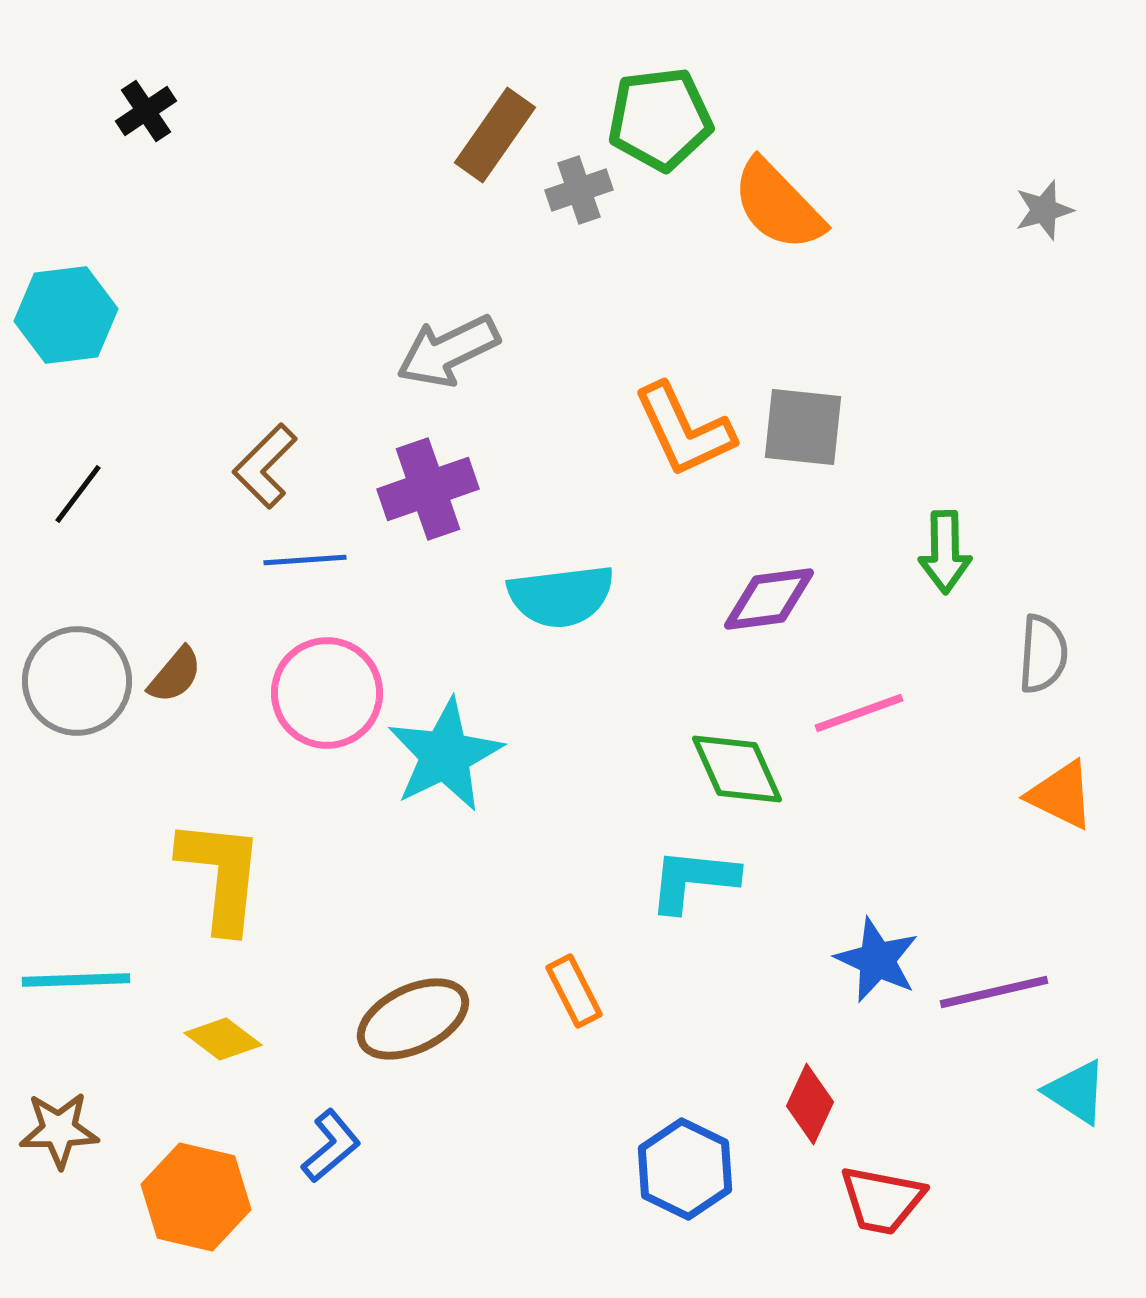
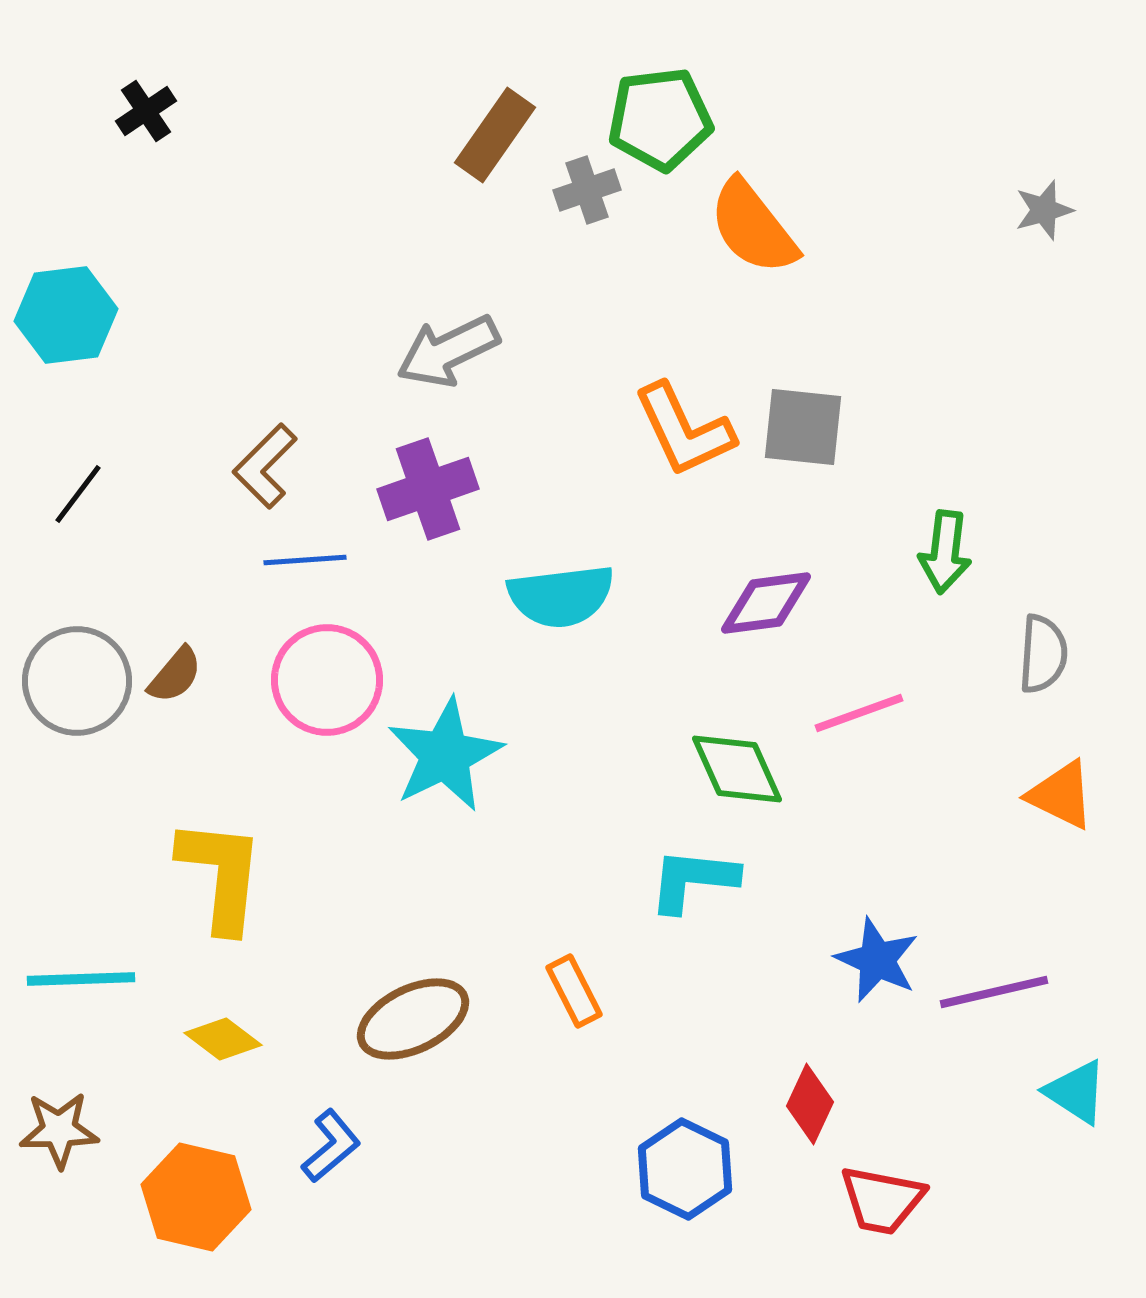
gray cross: moved 8 px right
orange semicircle: moved 25 px left, 22 px down; rotated 6 degrees clockwise
green arrow: rotated 8 degrees clockwise
purple diamond: moved 3 px left, 4 px down
pink circle: moved 13 px up
cyan line: moved 5 px right, 1 px up
